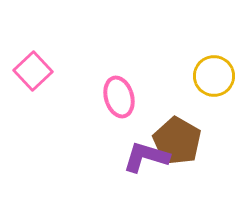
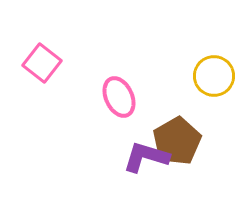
pink square: moved 9 px right, 8 px up; rotated 9 degrees counterclockwise
pink ellipse: rotated 9 degrees counterclockwise
brown pentagon: rotated 12 degrees clockwise
